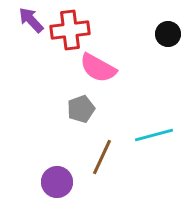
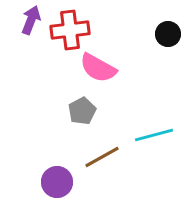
purple arrow: rotated 64 degrees clockwise
gray pentagon: moved 1 px right, 2 px down; rotated 8 degrees counterclockwise
brown line: rotated 36 degrees clockwise
